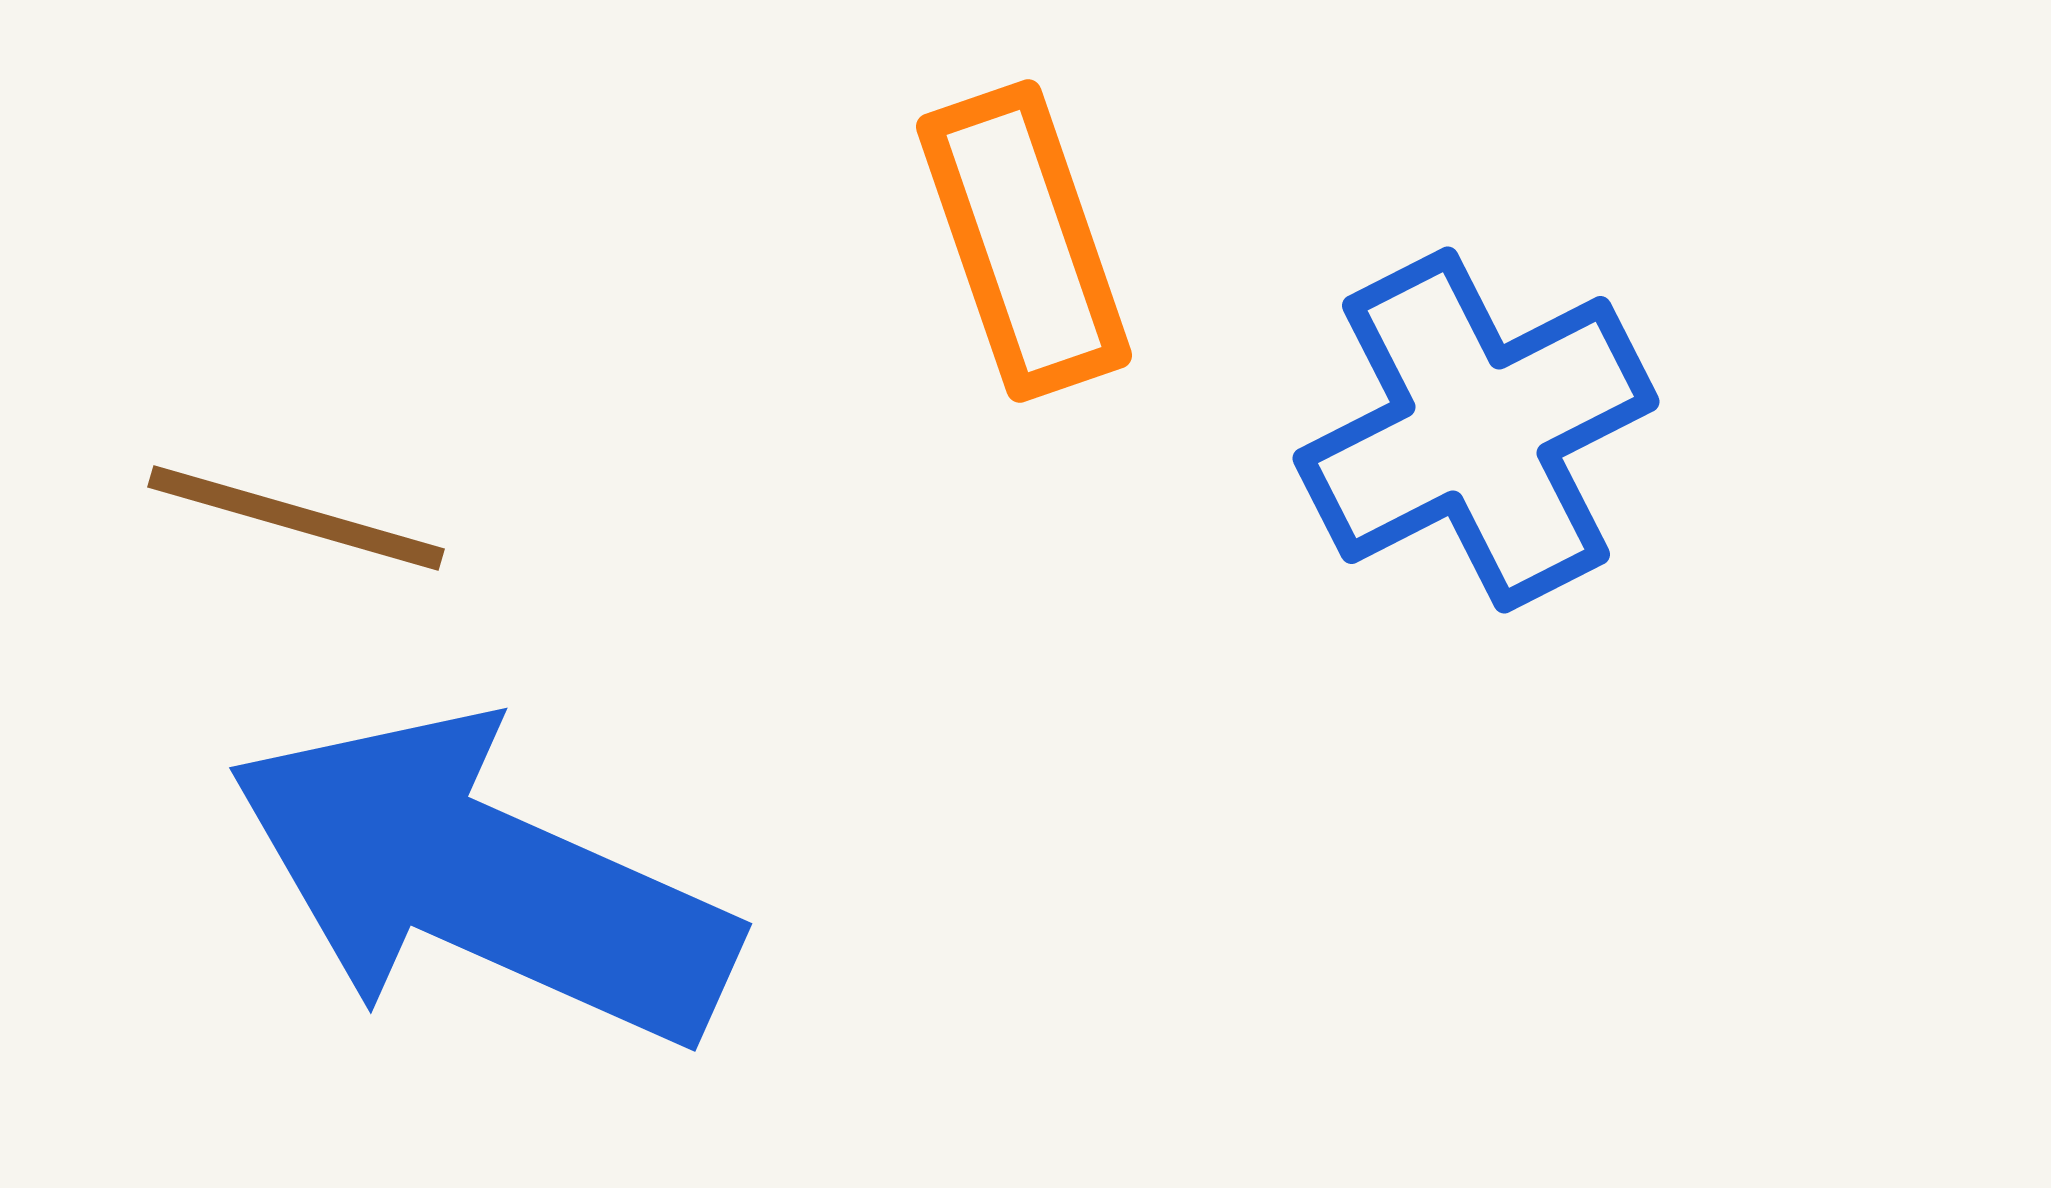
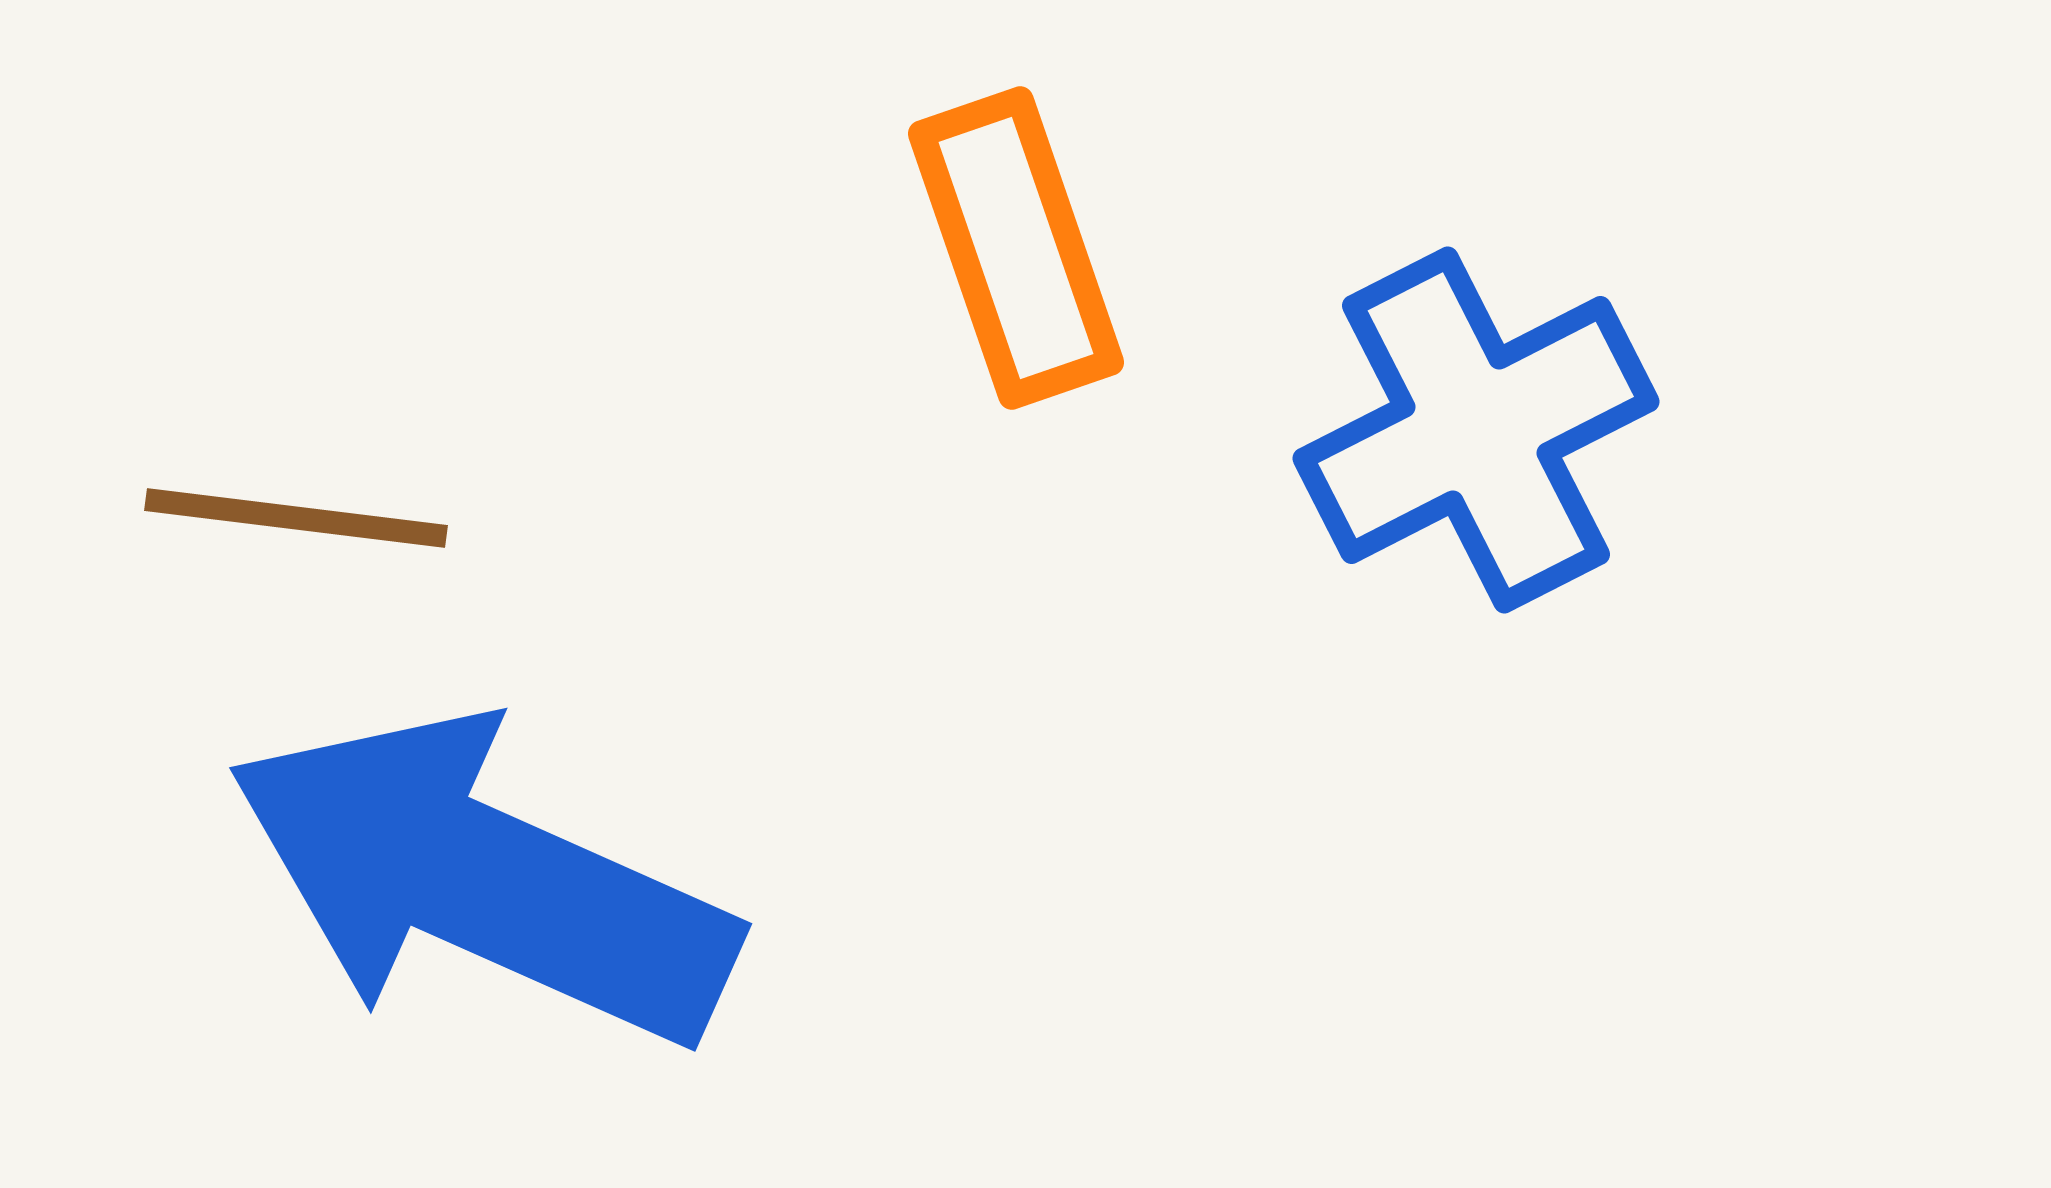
orange rectangle: moved 8 px left, 7 px down
brown line: rotated 9 degrees counterclockwise
